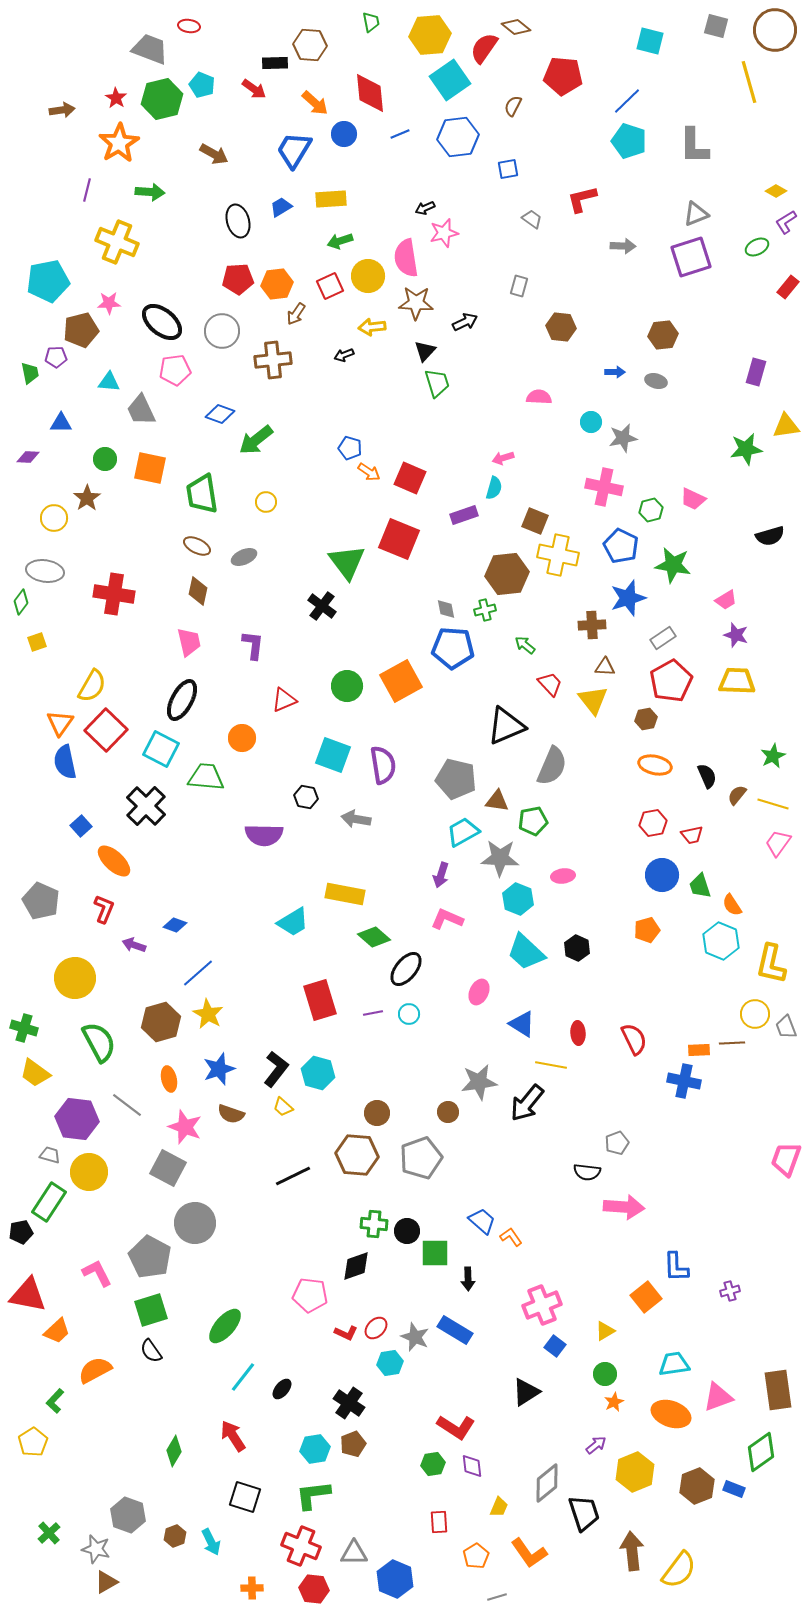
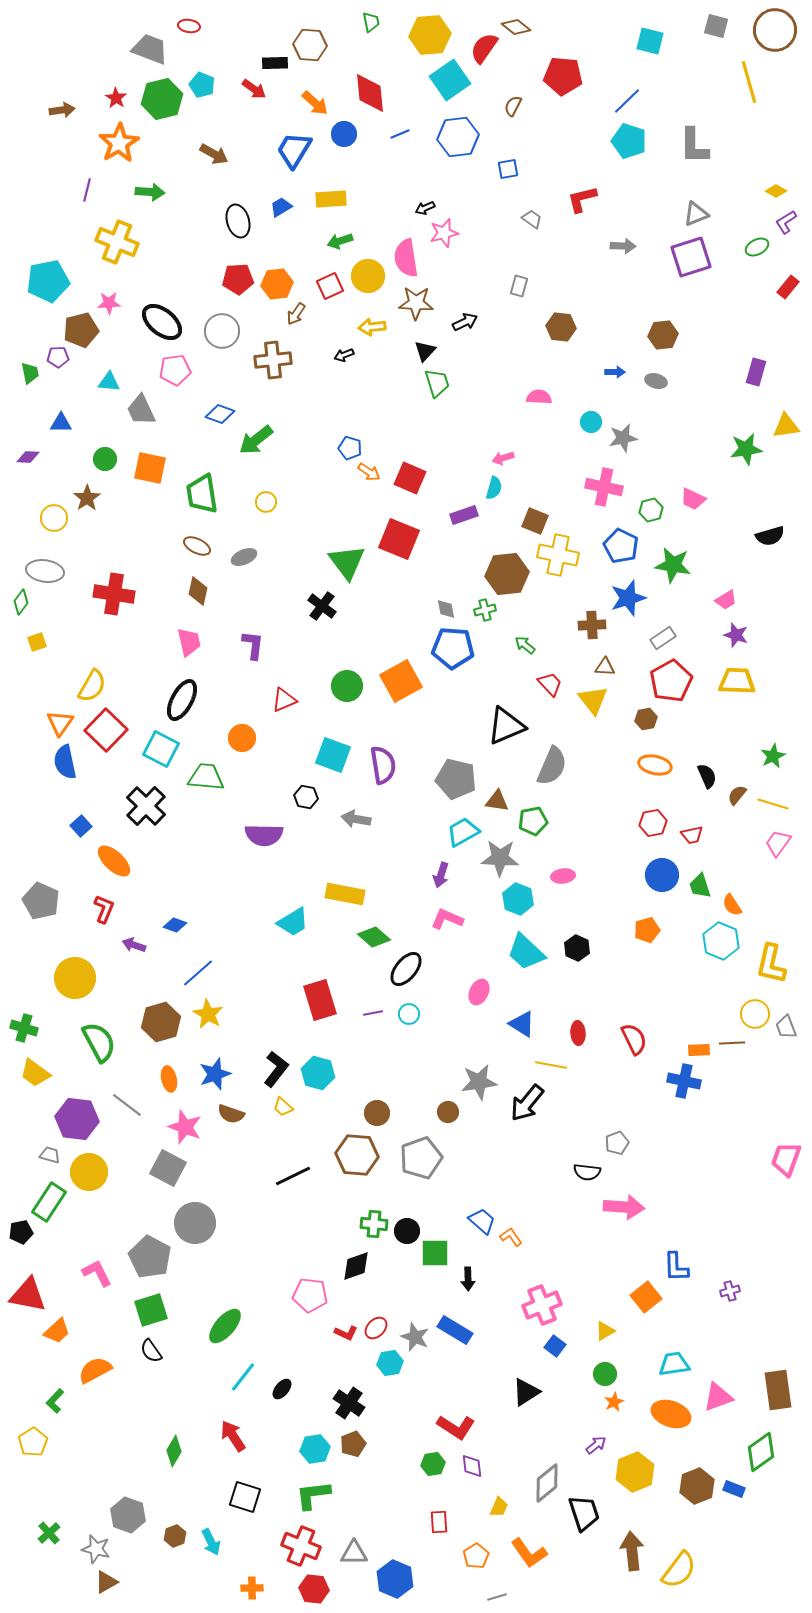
purple pentagon at (56, 357): moved 2 px right
blue star at (219, 1069): moved 4 px left, 5 px down
